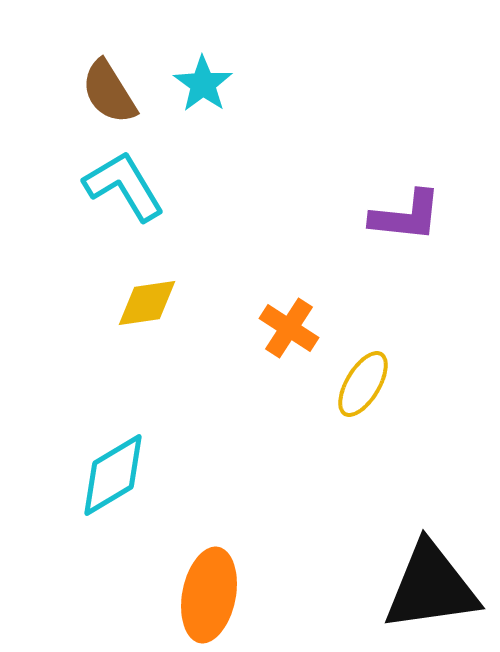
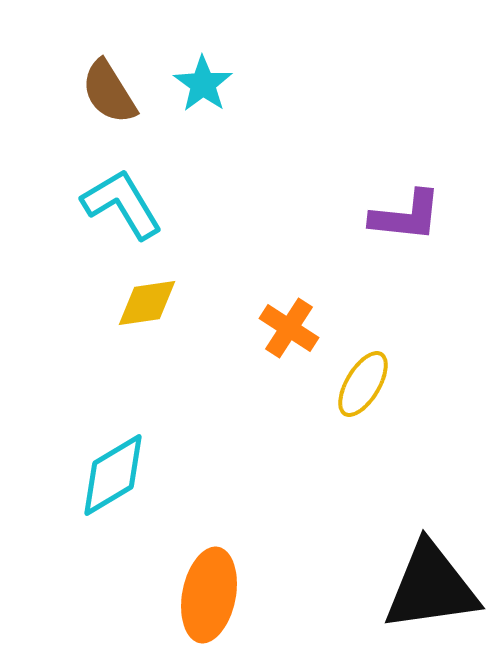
cyan L-shape: moved 2 px left, 18 px down
